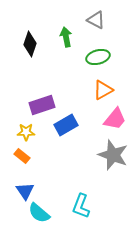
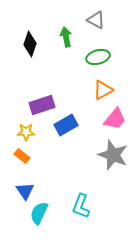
cyan semicircle: rotated 75 degrees clockwise
